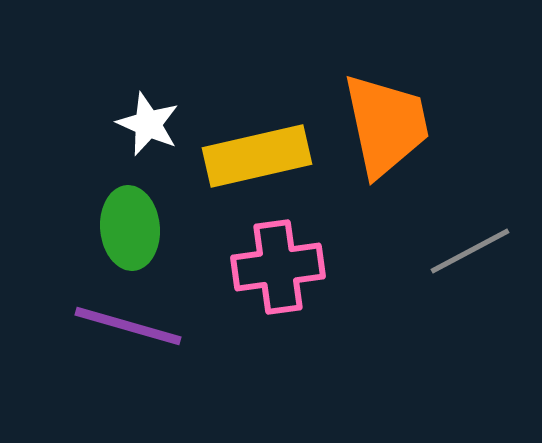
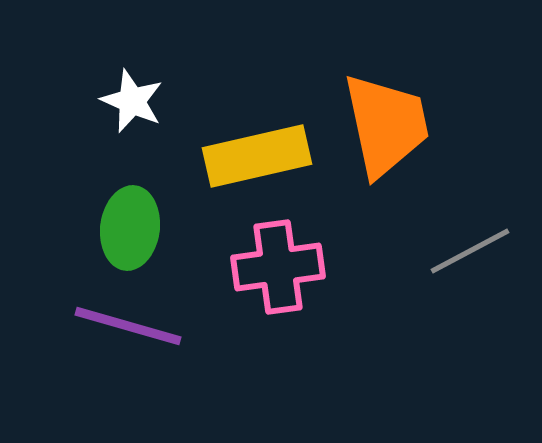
white star: moved 16 px left, 23 px up
green ellipse: rotated 12 degrees clockwise
